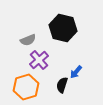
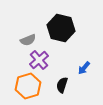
black hexagon: moved 2 px left
blue arrow: moved 8 px right, 4 px up
orange hexagon: moved 2 px right, 1 px up
